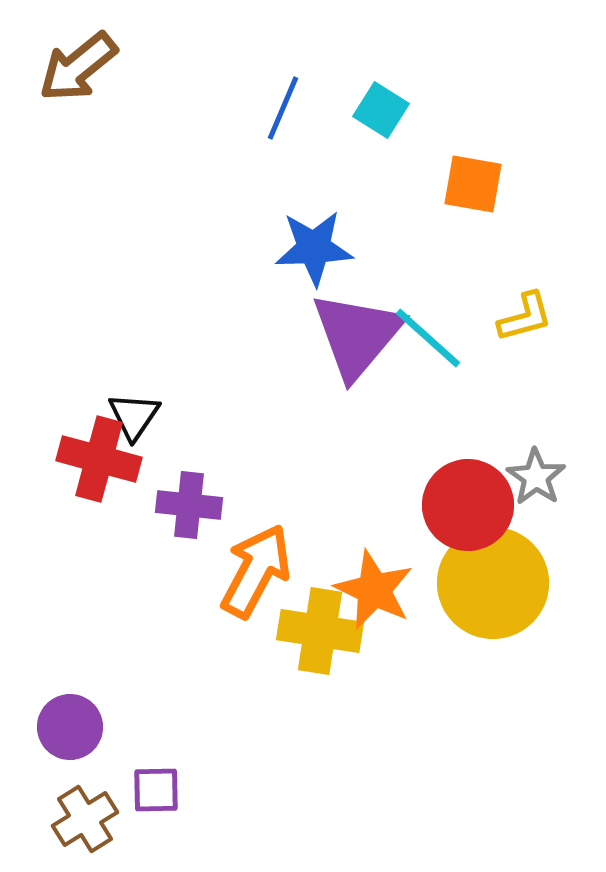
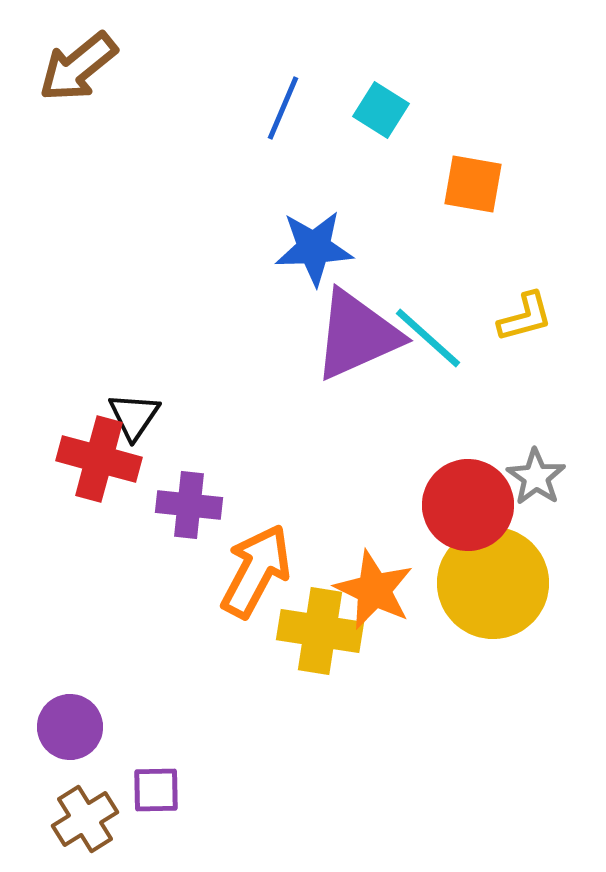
purple triangle: rotated 26 degrees clockwise
